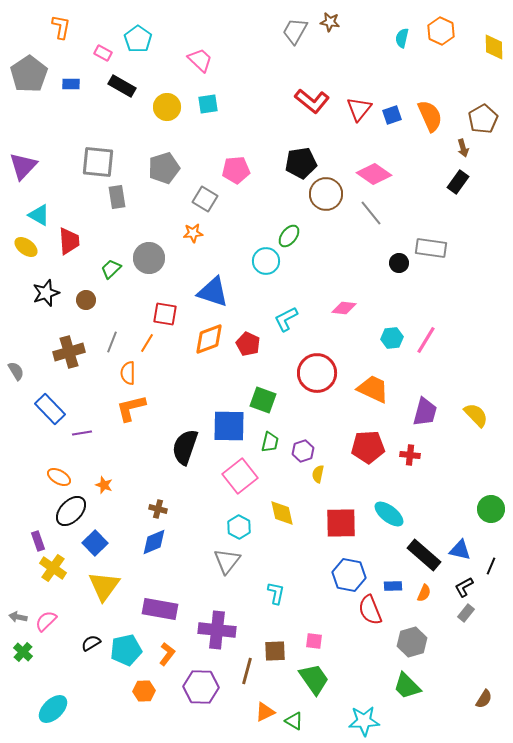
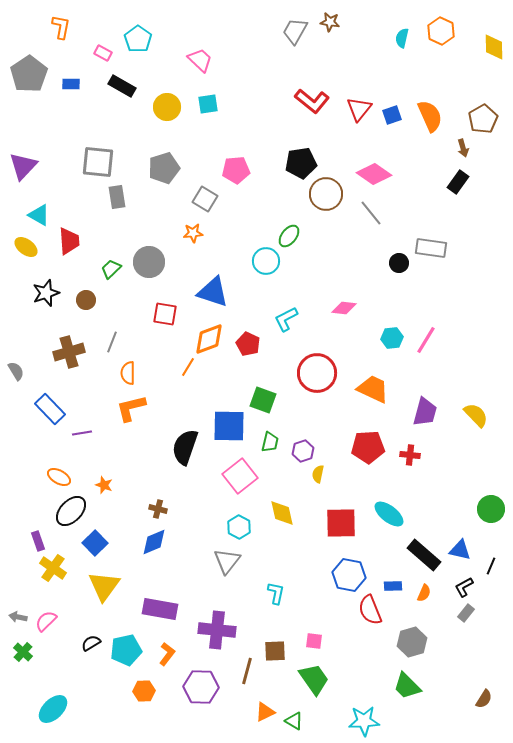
gray circle at (149, 258): moved 4 px down
orange line at (147, 343): moved 41 px right, 24 px down
